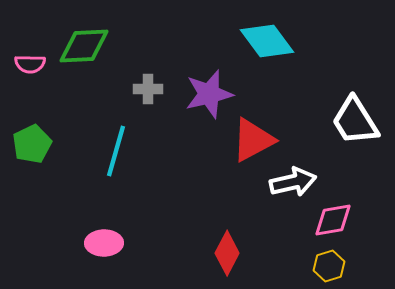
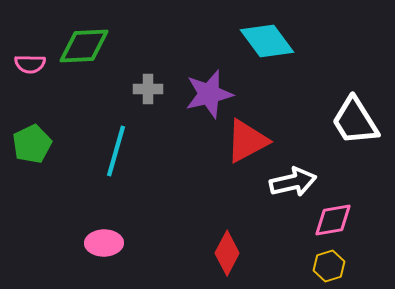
red triangle: moved 6 px left, 1 px down
